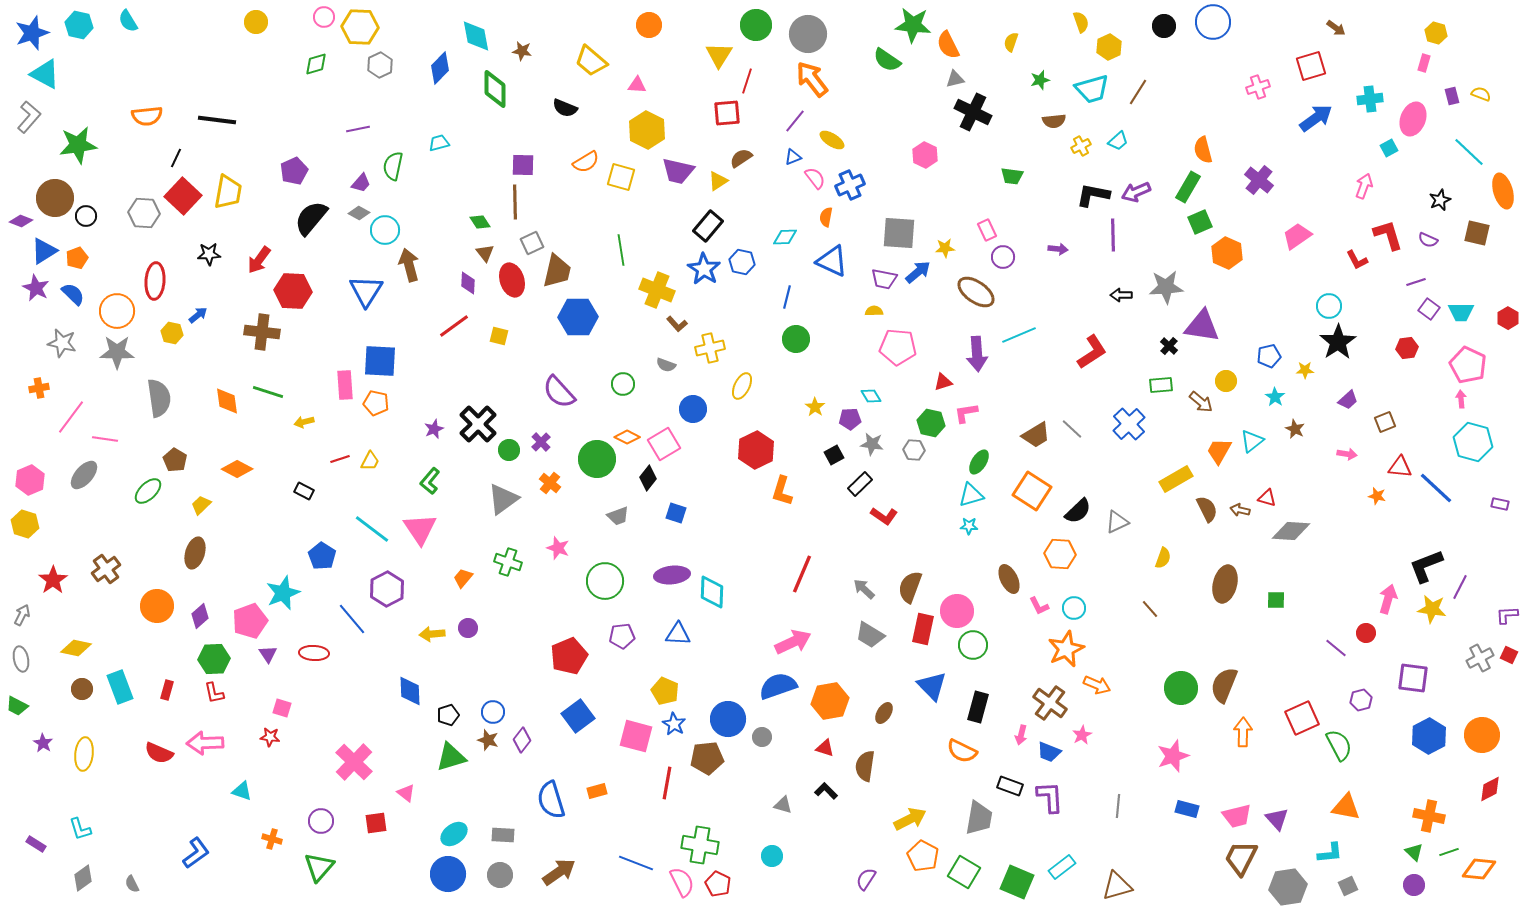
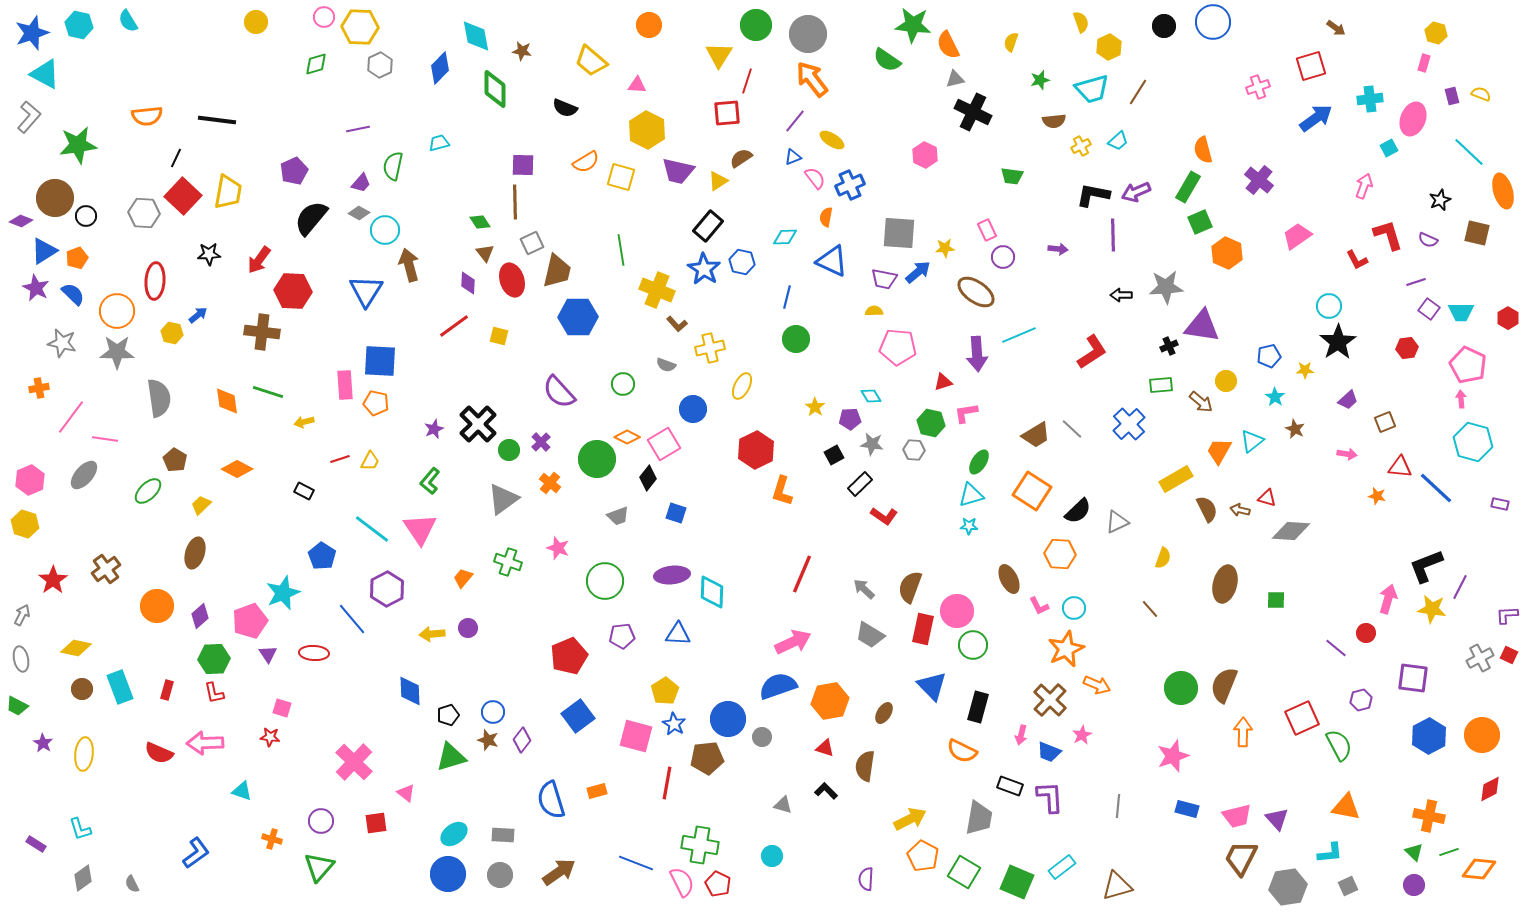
black cross at (1169, 346): rotated 24 degrees clockwise
yellow pentagon at (665, 691): rotated 16 degrees clockwise
brown cross at (1050, 703): moved 3 px up; rotated 8 degrees clockwise
purple semicircle at (866, 879): rotated 30 degrees counterclockwise
